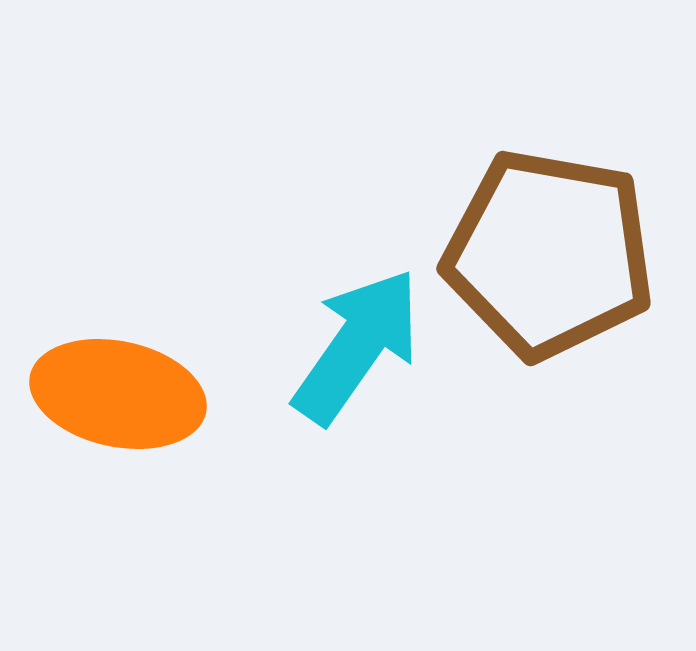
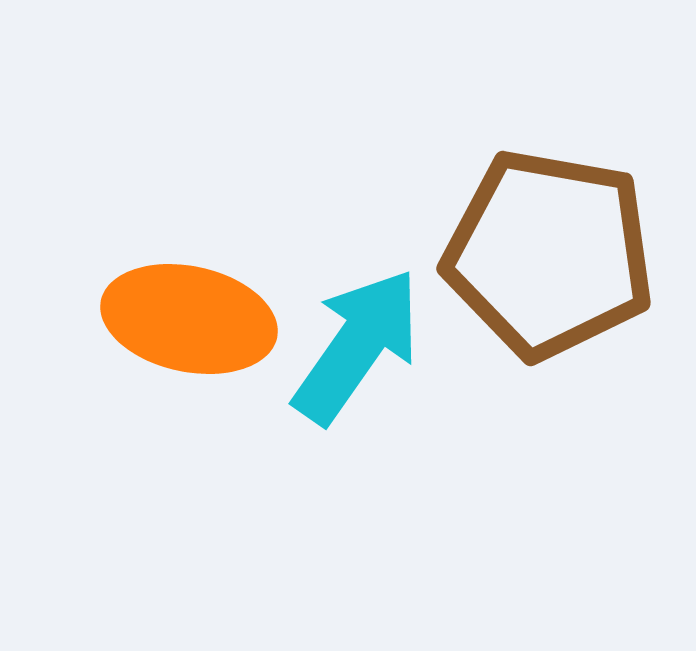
orange ellipse: moved 71 px right, 75 px up
